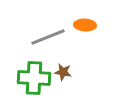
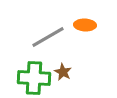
gray line: rotated 8 degrees counterclockwise
brown star: rotated 18 degrees clockwise
